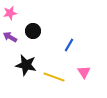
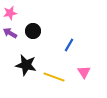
purple arrow: moved 4 px up
